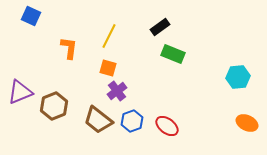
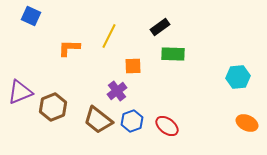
orange L-shape: rotated 95 degrees counterclockwise
green rectangle: rotated 20 degrees counterclockwise
orange square: moved 25 px right, 2 px up; rotated 18 degrees counterclockwise
brown hexagon: moved 1 px left, 1 px down
